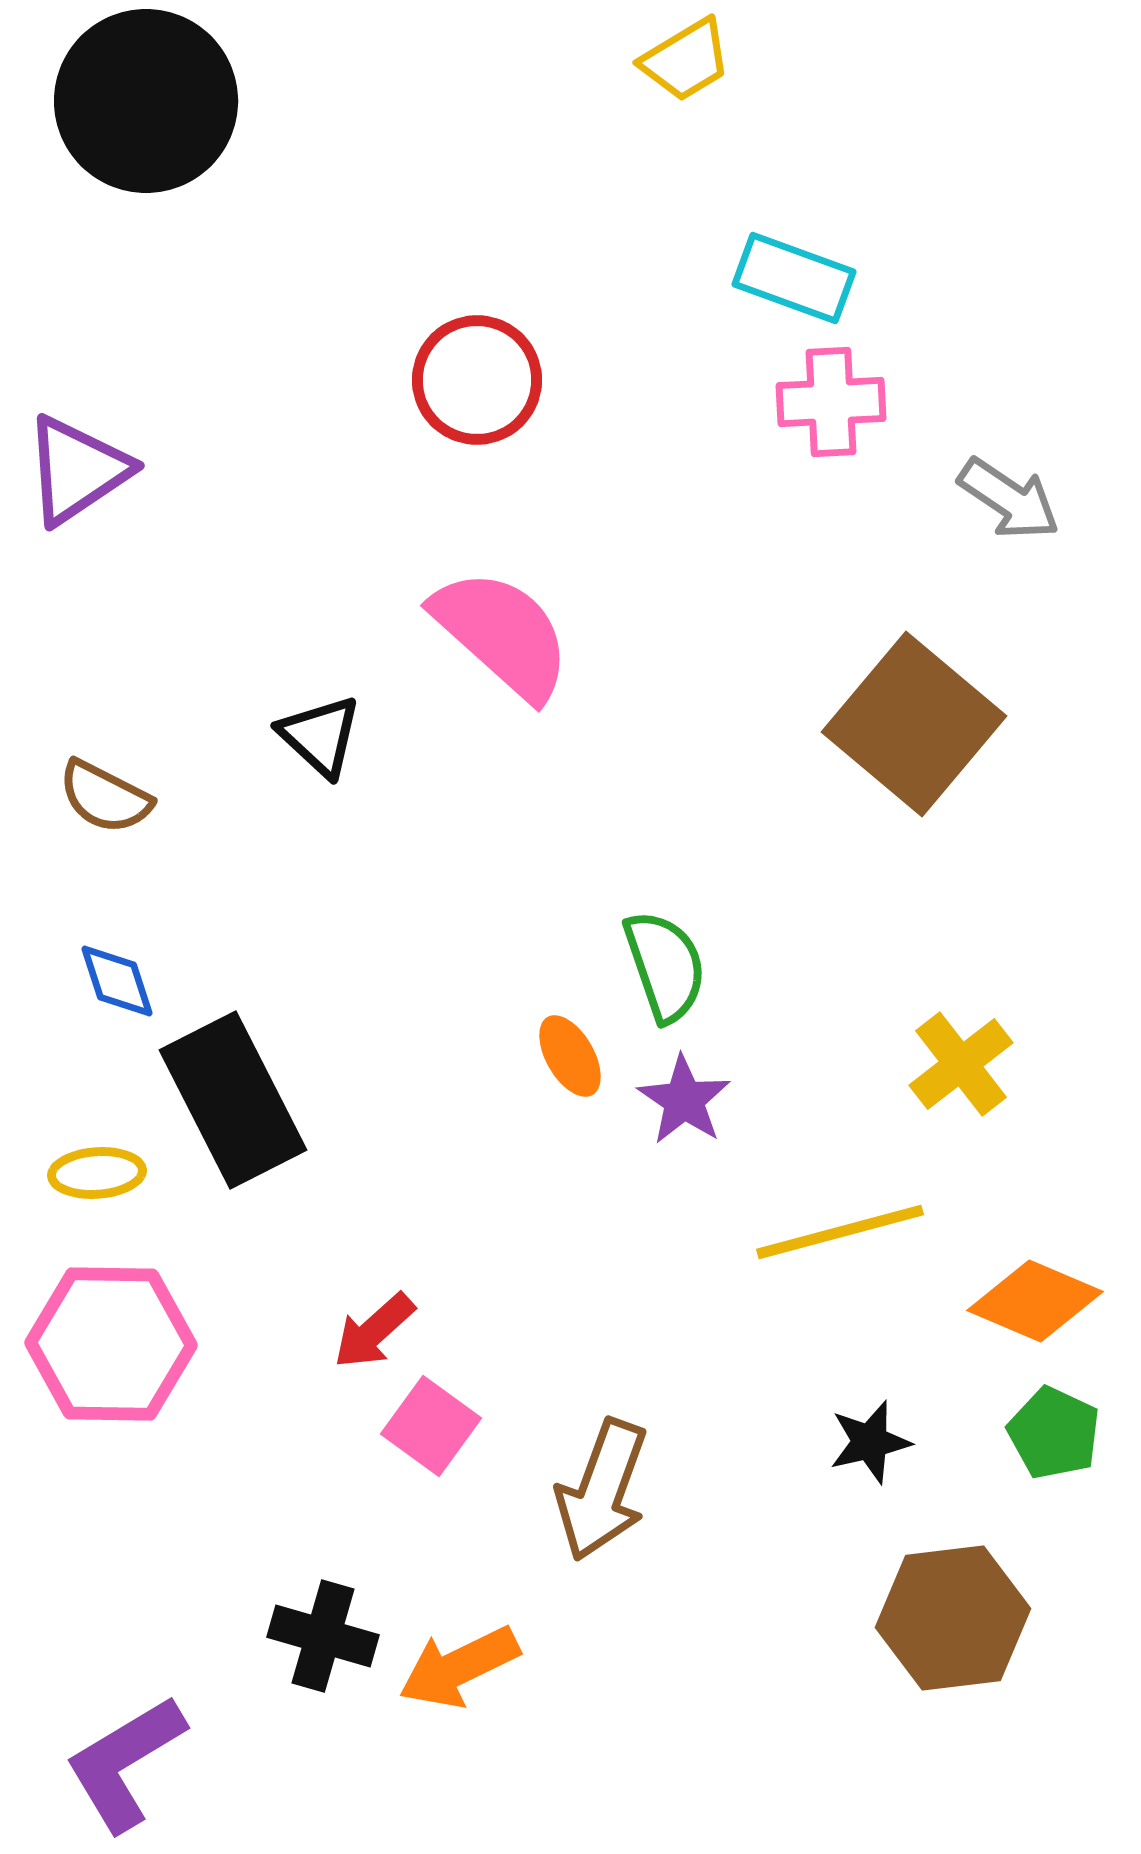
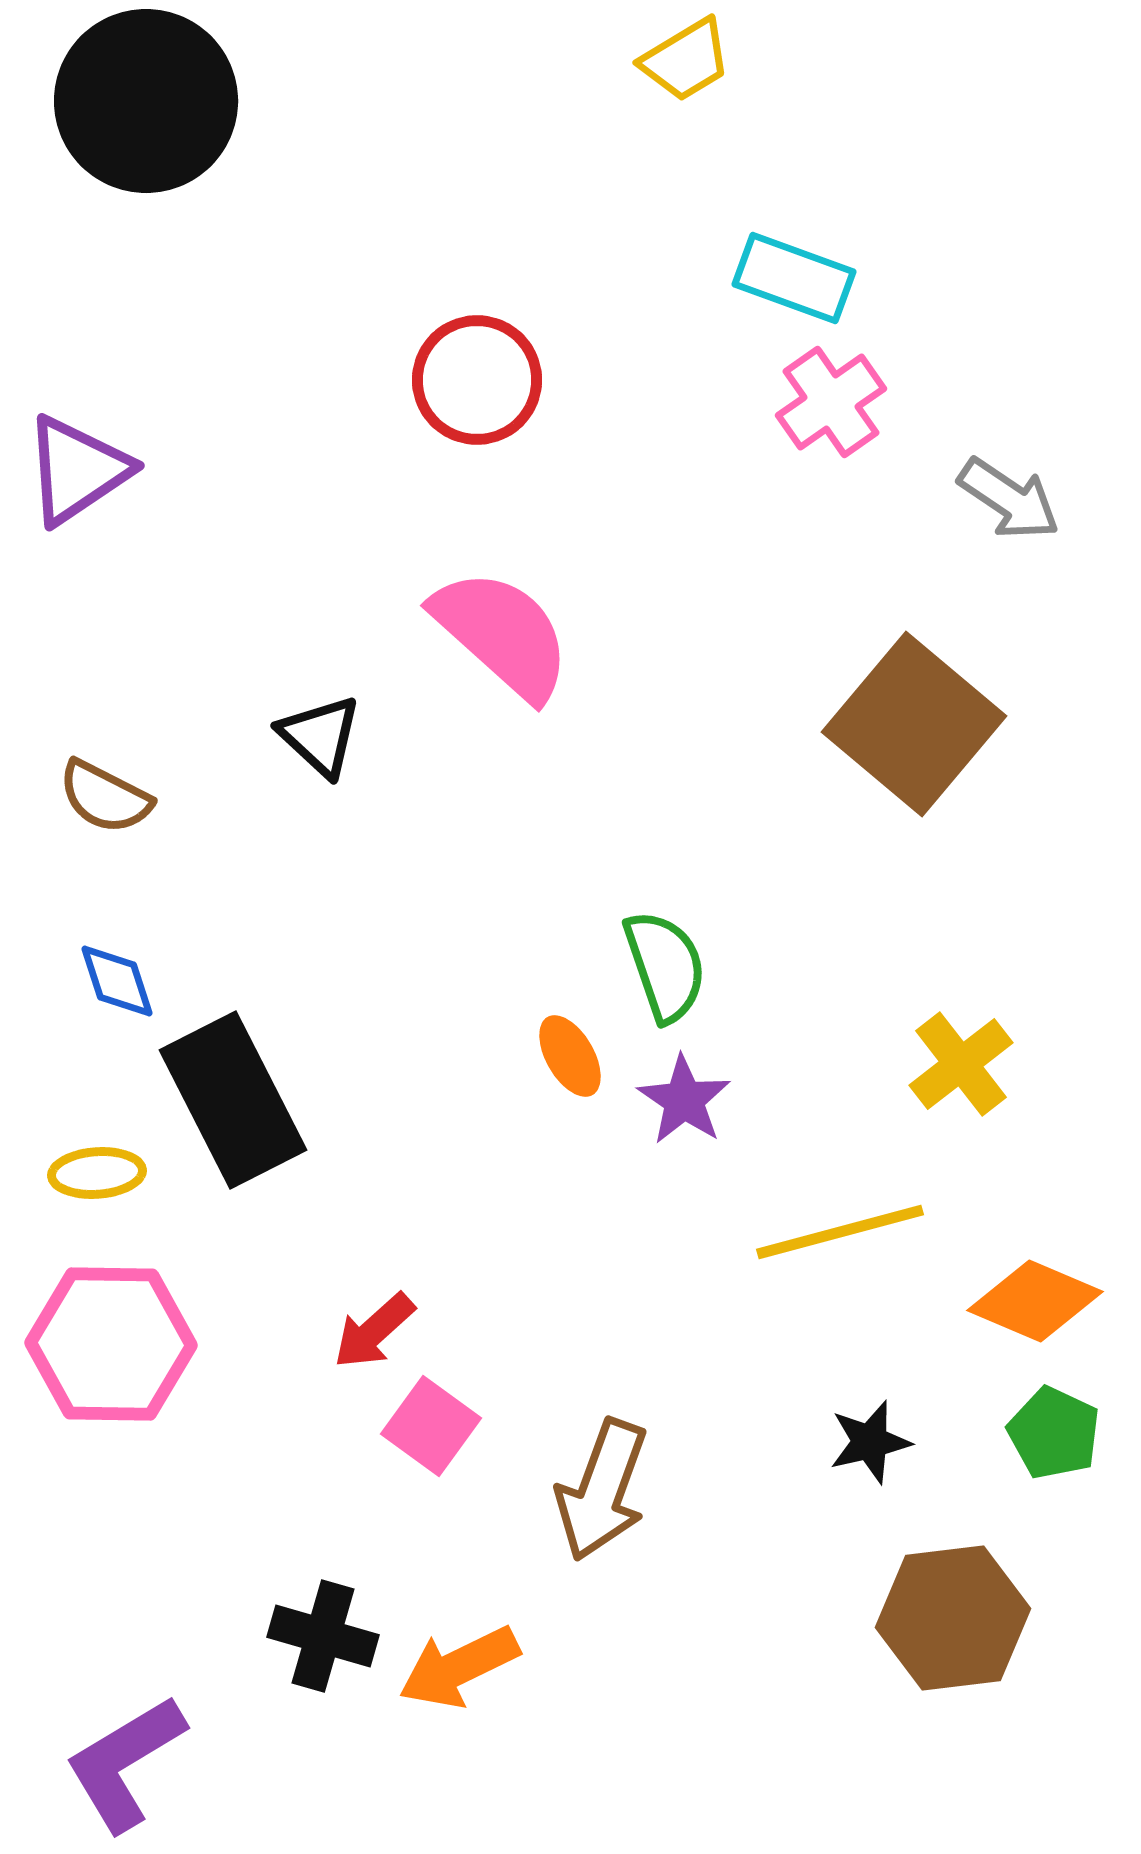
pink cross: rotated 32 degrees counterclockwise
